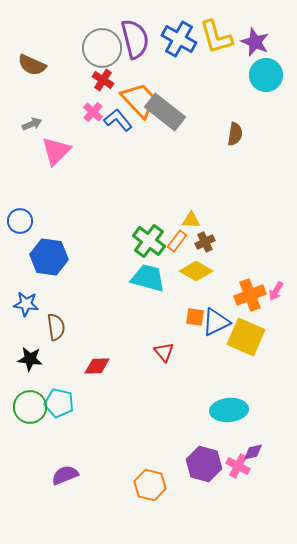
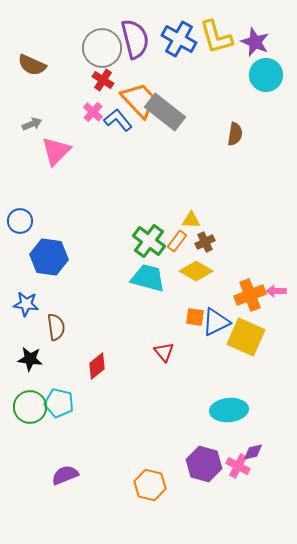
pink arrow at (276, 291): rotated 60 degrees clockwise
red diamond at (97, 366): rotated 36 degrees counterclockwise
